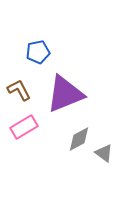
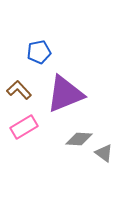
blue pentagon: moved 1 px right
brown L-shape: rotated 15 degrees counterclockwise
gray diamond: rotated 32 degrees clockwise
